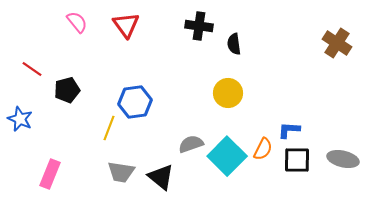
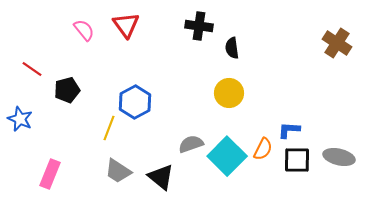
pink semicircle: moved 7 px right, 8 px down
black semicircle: moved 2 px left, 4 px down
yellow circle: moved 1 px right
blue hexagon: rotated 20 degrees counterclockwise
gray ellipse: moved 4 px left, 2 px up
gray trapezoid: moved 3 px left, 1 px up; rotated 24 degrees clockwise
